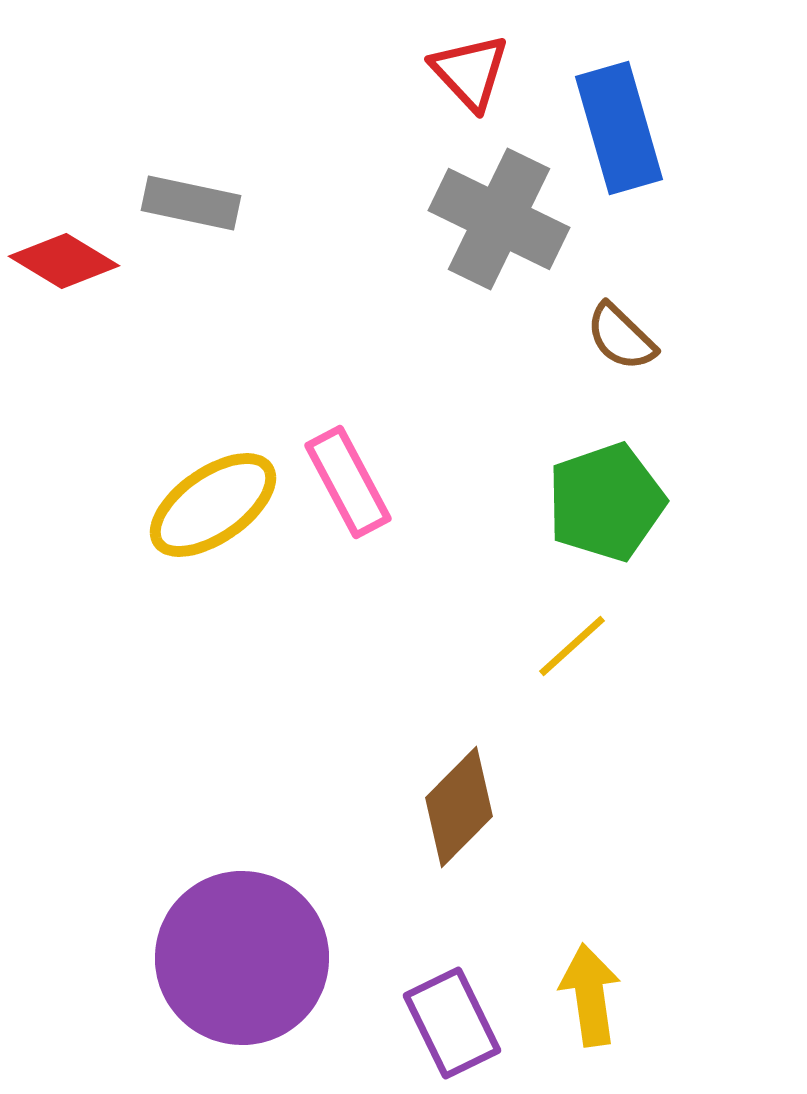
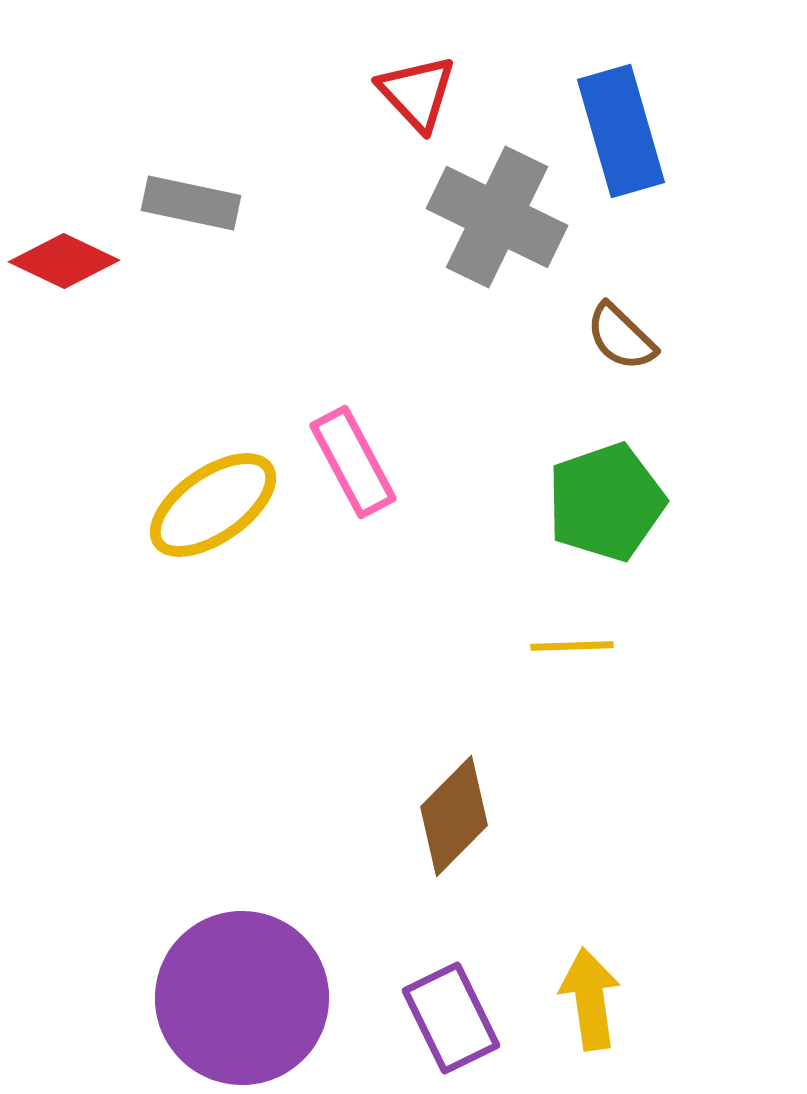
red triangle: moved 53 px left, 21 px down
blue rectangle: moved 2 px right, 3 px down
gray cross: moved 2 px left, 2 px up
red diamond: rotated 6 degrees counterclockwise
pink rectangle: moved 5 px right, 20 px up
yellow line: rotated 40 degrees clockwise
brown diamond: moved 5 px left, 9 px down
purple circle: moved 40 px down
yellow arrow: moved 4 px down
purple rectangle: moved 1 px left, 5 px up
